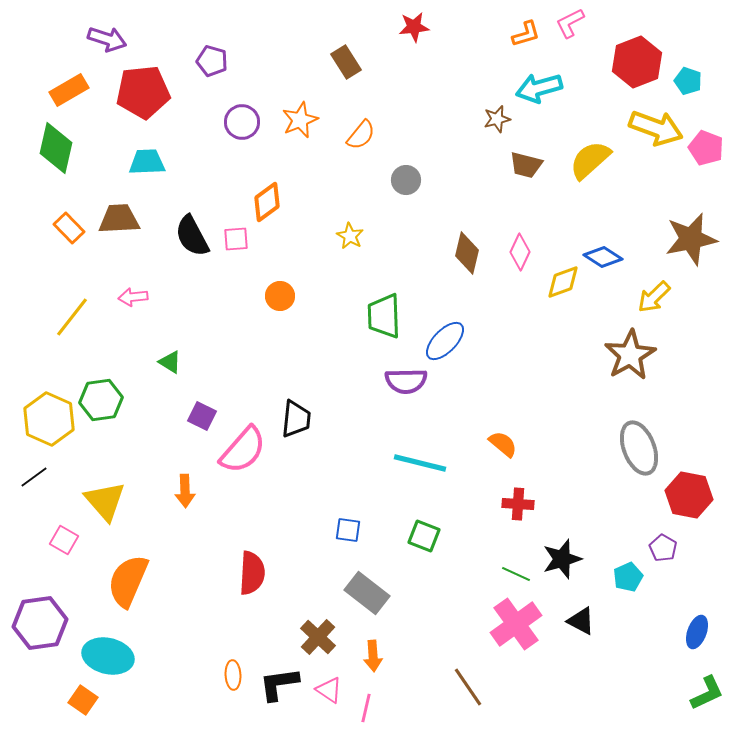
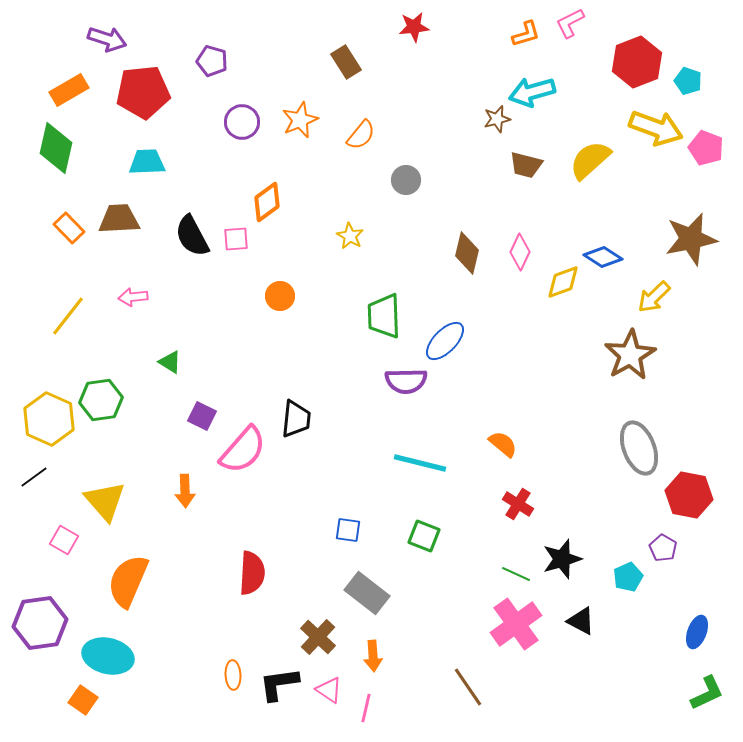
cyan arrow at (539, 88): moved 7 px left, 4 px down
yellow line at (72, 317): moved 4 px left, 1 px up
red cross at (518, 504): rotated 28 degrees clockwise
